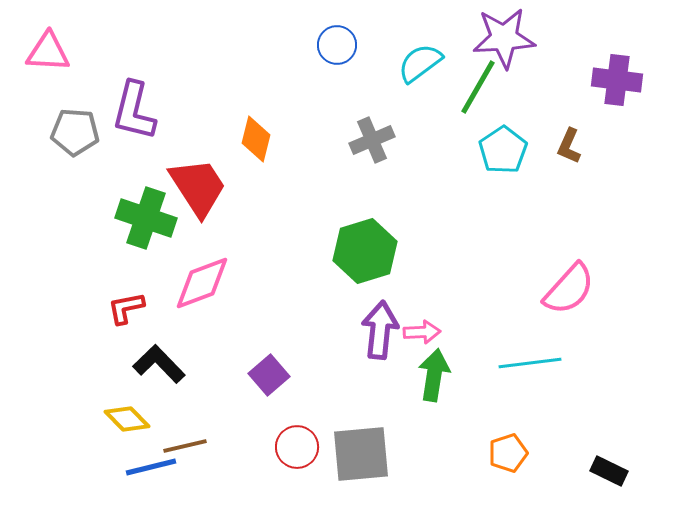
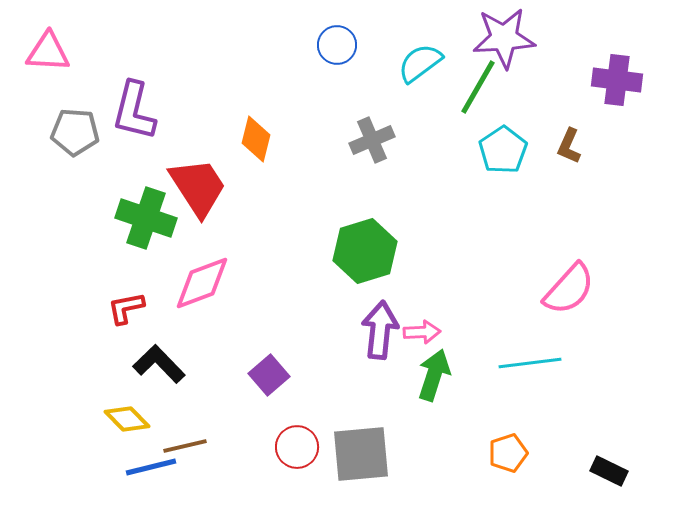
green arrow: rotated 9 degrees clockwise
